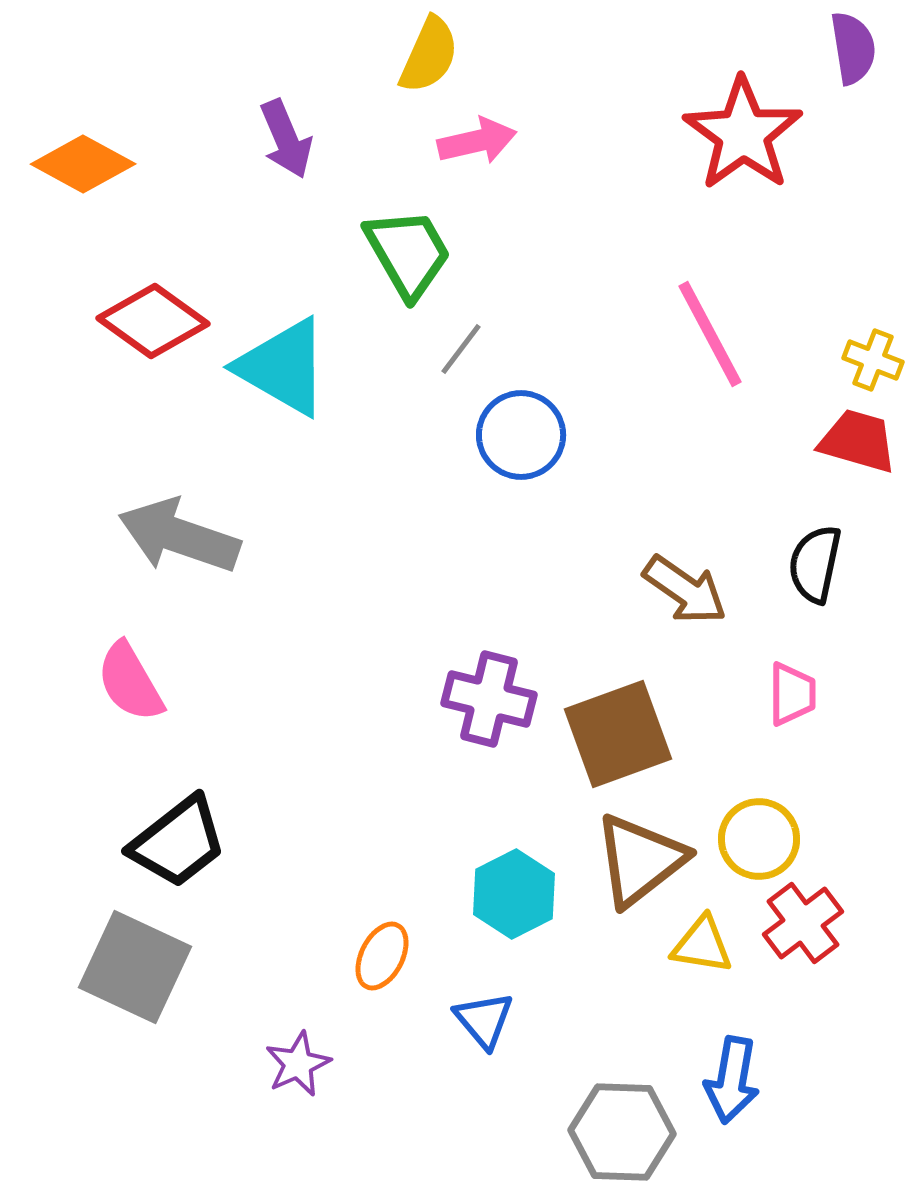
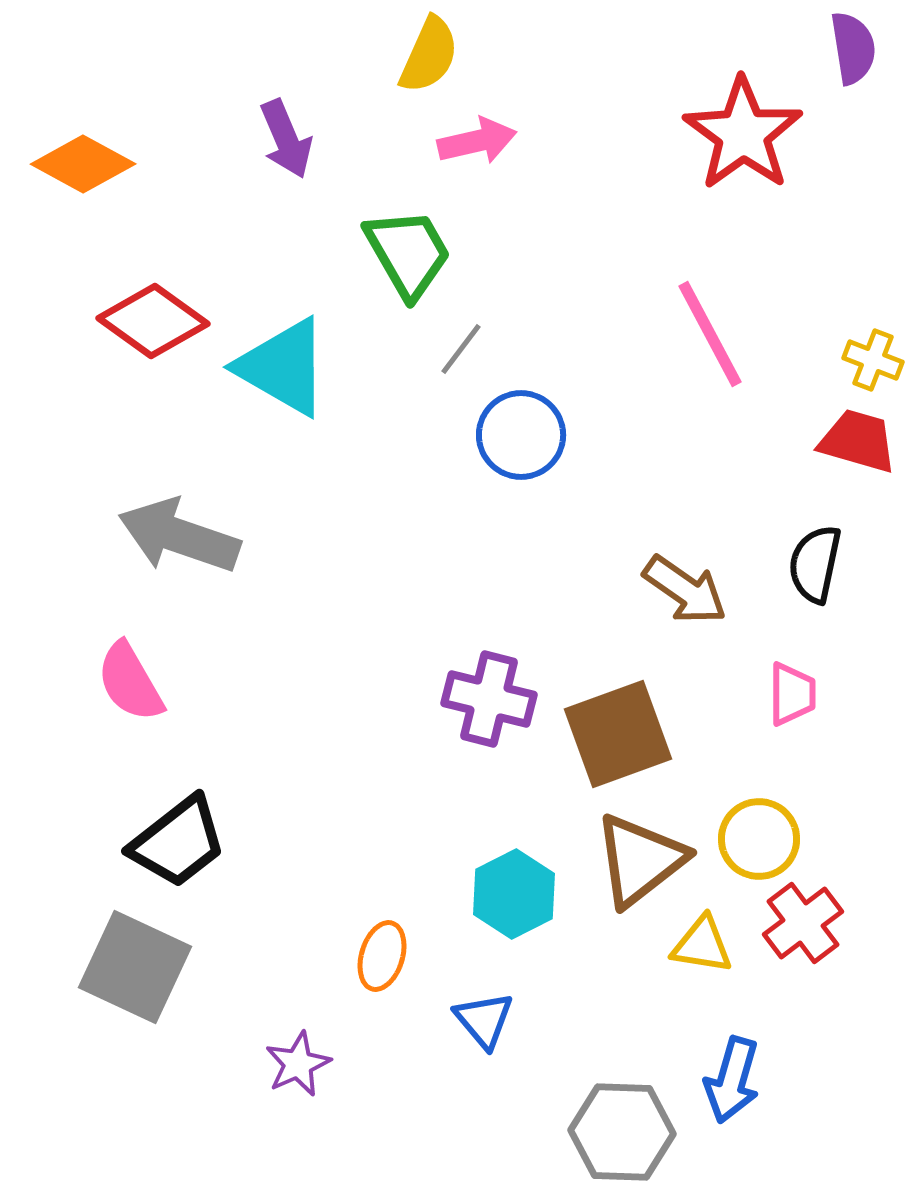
orange ellipse: rotated 10 degrees counterclockwise
blue arrow: rotated 6 degrees clockwise
